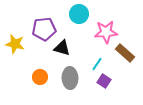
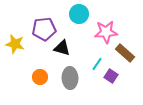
purple square: moved 7 px right, 5 px up
